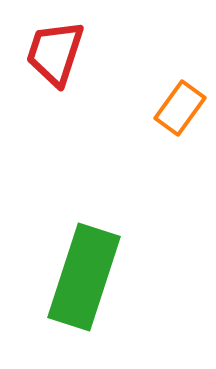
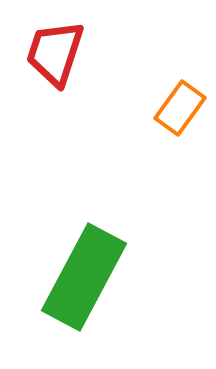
green rectangle: rotated 10 degrees clockwise
